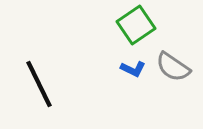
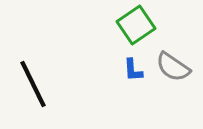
blue L-shape: moved 1 px down; rotated 60 degrees clockwise
black line: moved 6 px left
